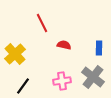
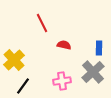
yellow cross: moved 1 px left, 6 px down
gray cross: moved 5 px up; rotated 10 degrees clockwise
